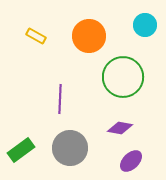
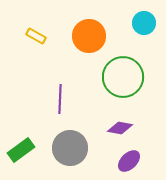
cyan circle: moved 1 px left, 2 px up
purple ellipse: moved 2 px left
